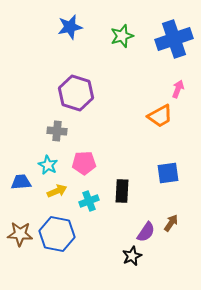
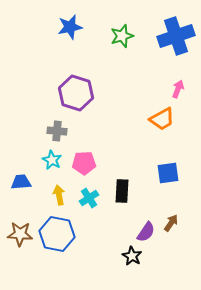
blue cross: moved 2 px right, 3 px up
orange trapezoid: moved 2 px right, 3 px down
cyan star: moved 4 px right, 5 px up
yellow arrow: moved 2 px right, 4 px down; rotated 78 degrees counterclockwise
cyan cross: moved 3 px up; rotated 12 degrees counterclockwise
black star: rotated 18 degrees counterclockwise
